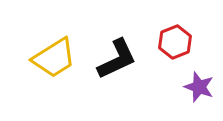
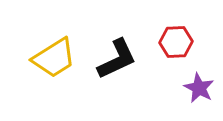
red hexagon: moved 1 px right; rotated 20 degrees clockwise
purple star: moved 1 px down; rotated 8 degrees clockwise
